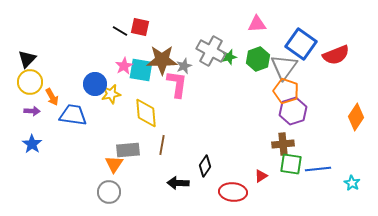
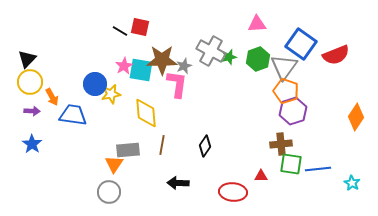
brown cross: moved 2 px left
black diamond: moved 20 px up
red triangle: rotated 32 degrees clockwise
